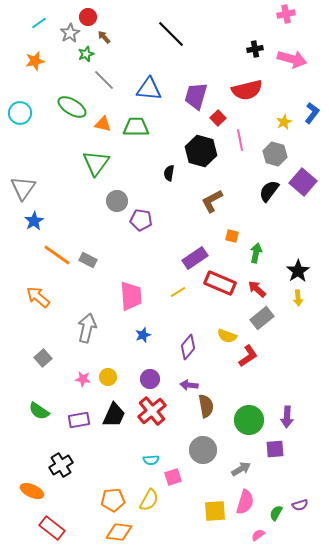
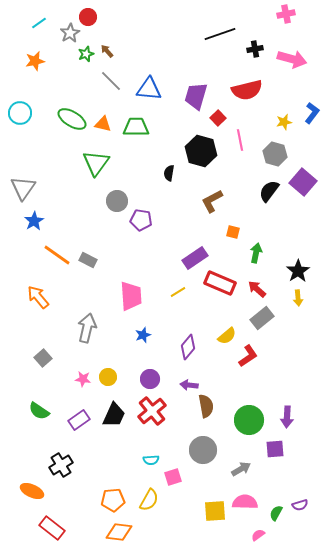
black line at (171, 34): moved 49 px right; rotated 64 degrees counterclockwise
brown arrow at (104, 37): moved 3 px right, 14 px down
gray line at (104, 80): moved 7 px right, 1 px down
green ellipse at (72, 107): moved 12 px down
yellow star at (284, 122): rotated 14 degrees clockwise
orange square at (232, 236): moved 1 px right, 4 px up
orange arrow at (38, 297): rotated 10 degrees clockwise
yellow semicircle at (227, 336): rotated 60 degrees counterclockwise
purple rectangle at (79, 420): rotated 25 degrees counterclockwise
pink semicircle at (245, 502): rotated 105 degrees counterclockwise
